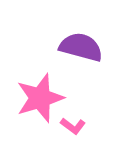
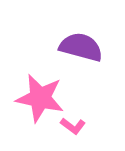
pink star: rotated 30 degrees clockwise
